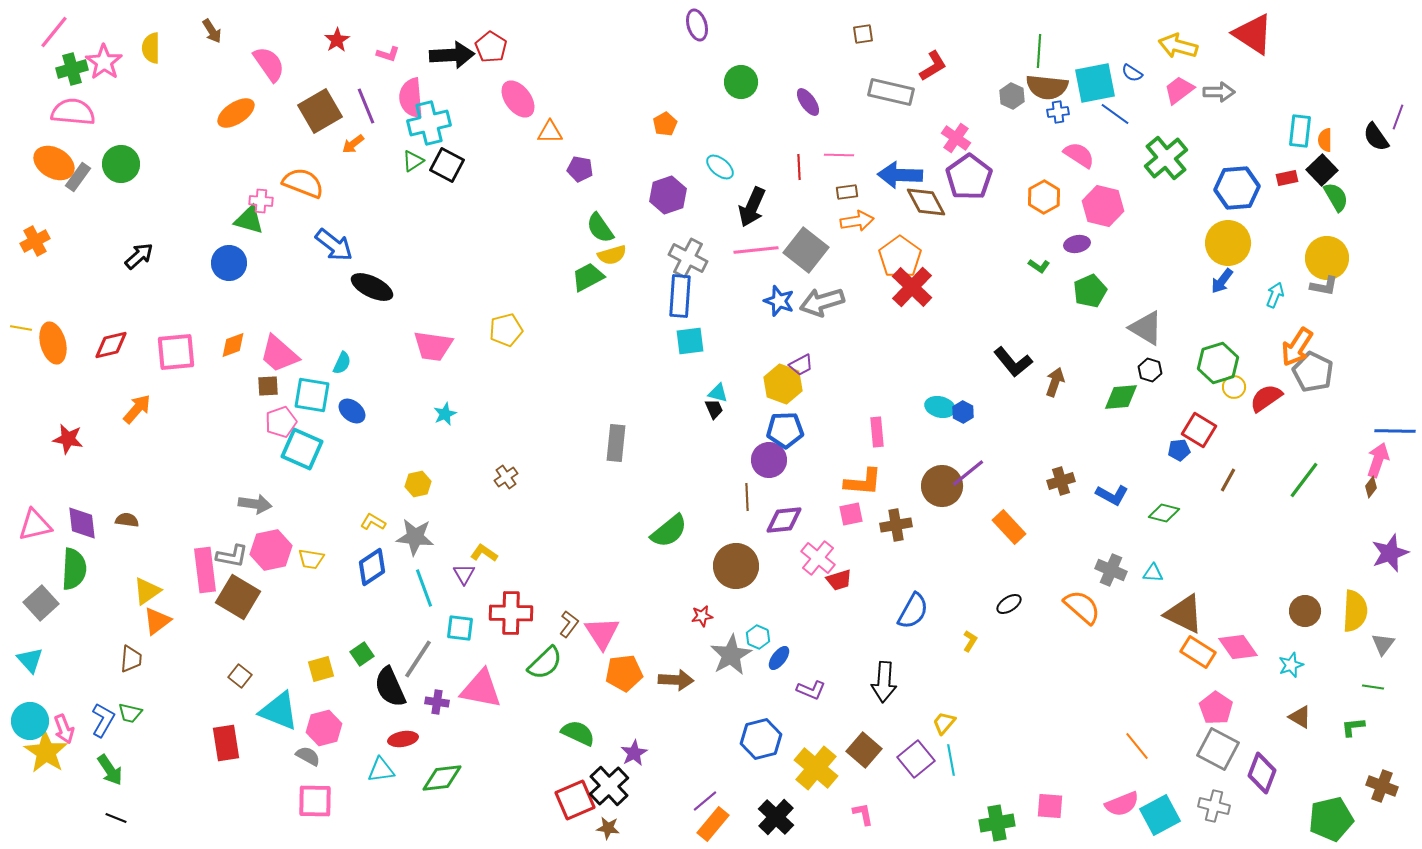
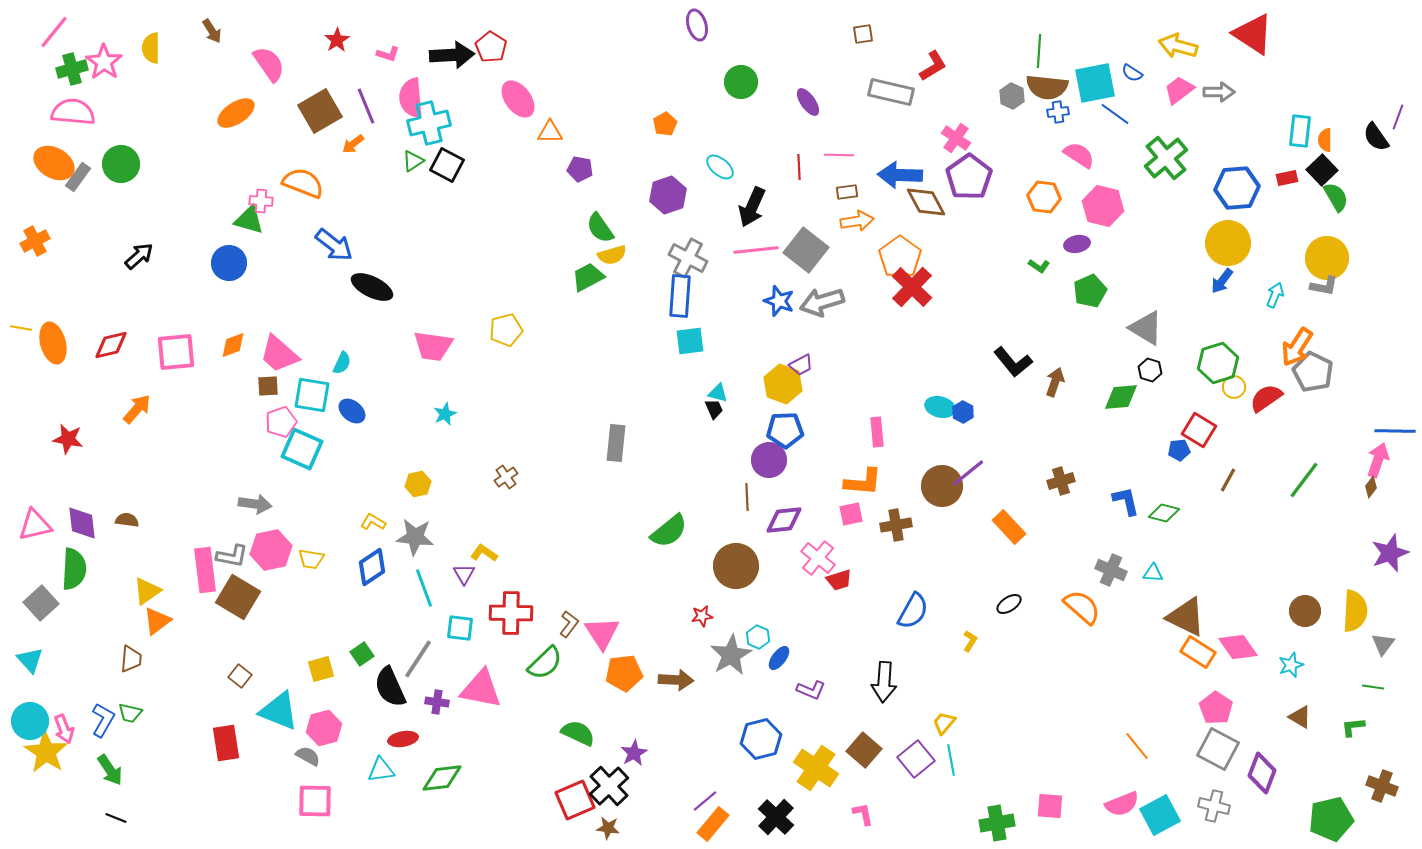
orange hexagon at (1044, 197): rotated 24 degrees counterclockwise
blue L-shape at (1112, 495): moved 14 px right, 6 px down; rotated 132 degrees counterclockwise
brown triangle at (1184, 614): moved 2 px right, 3 px down
yellow cross at (816, 768): rotated 6 degrees counterclockwise
